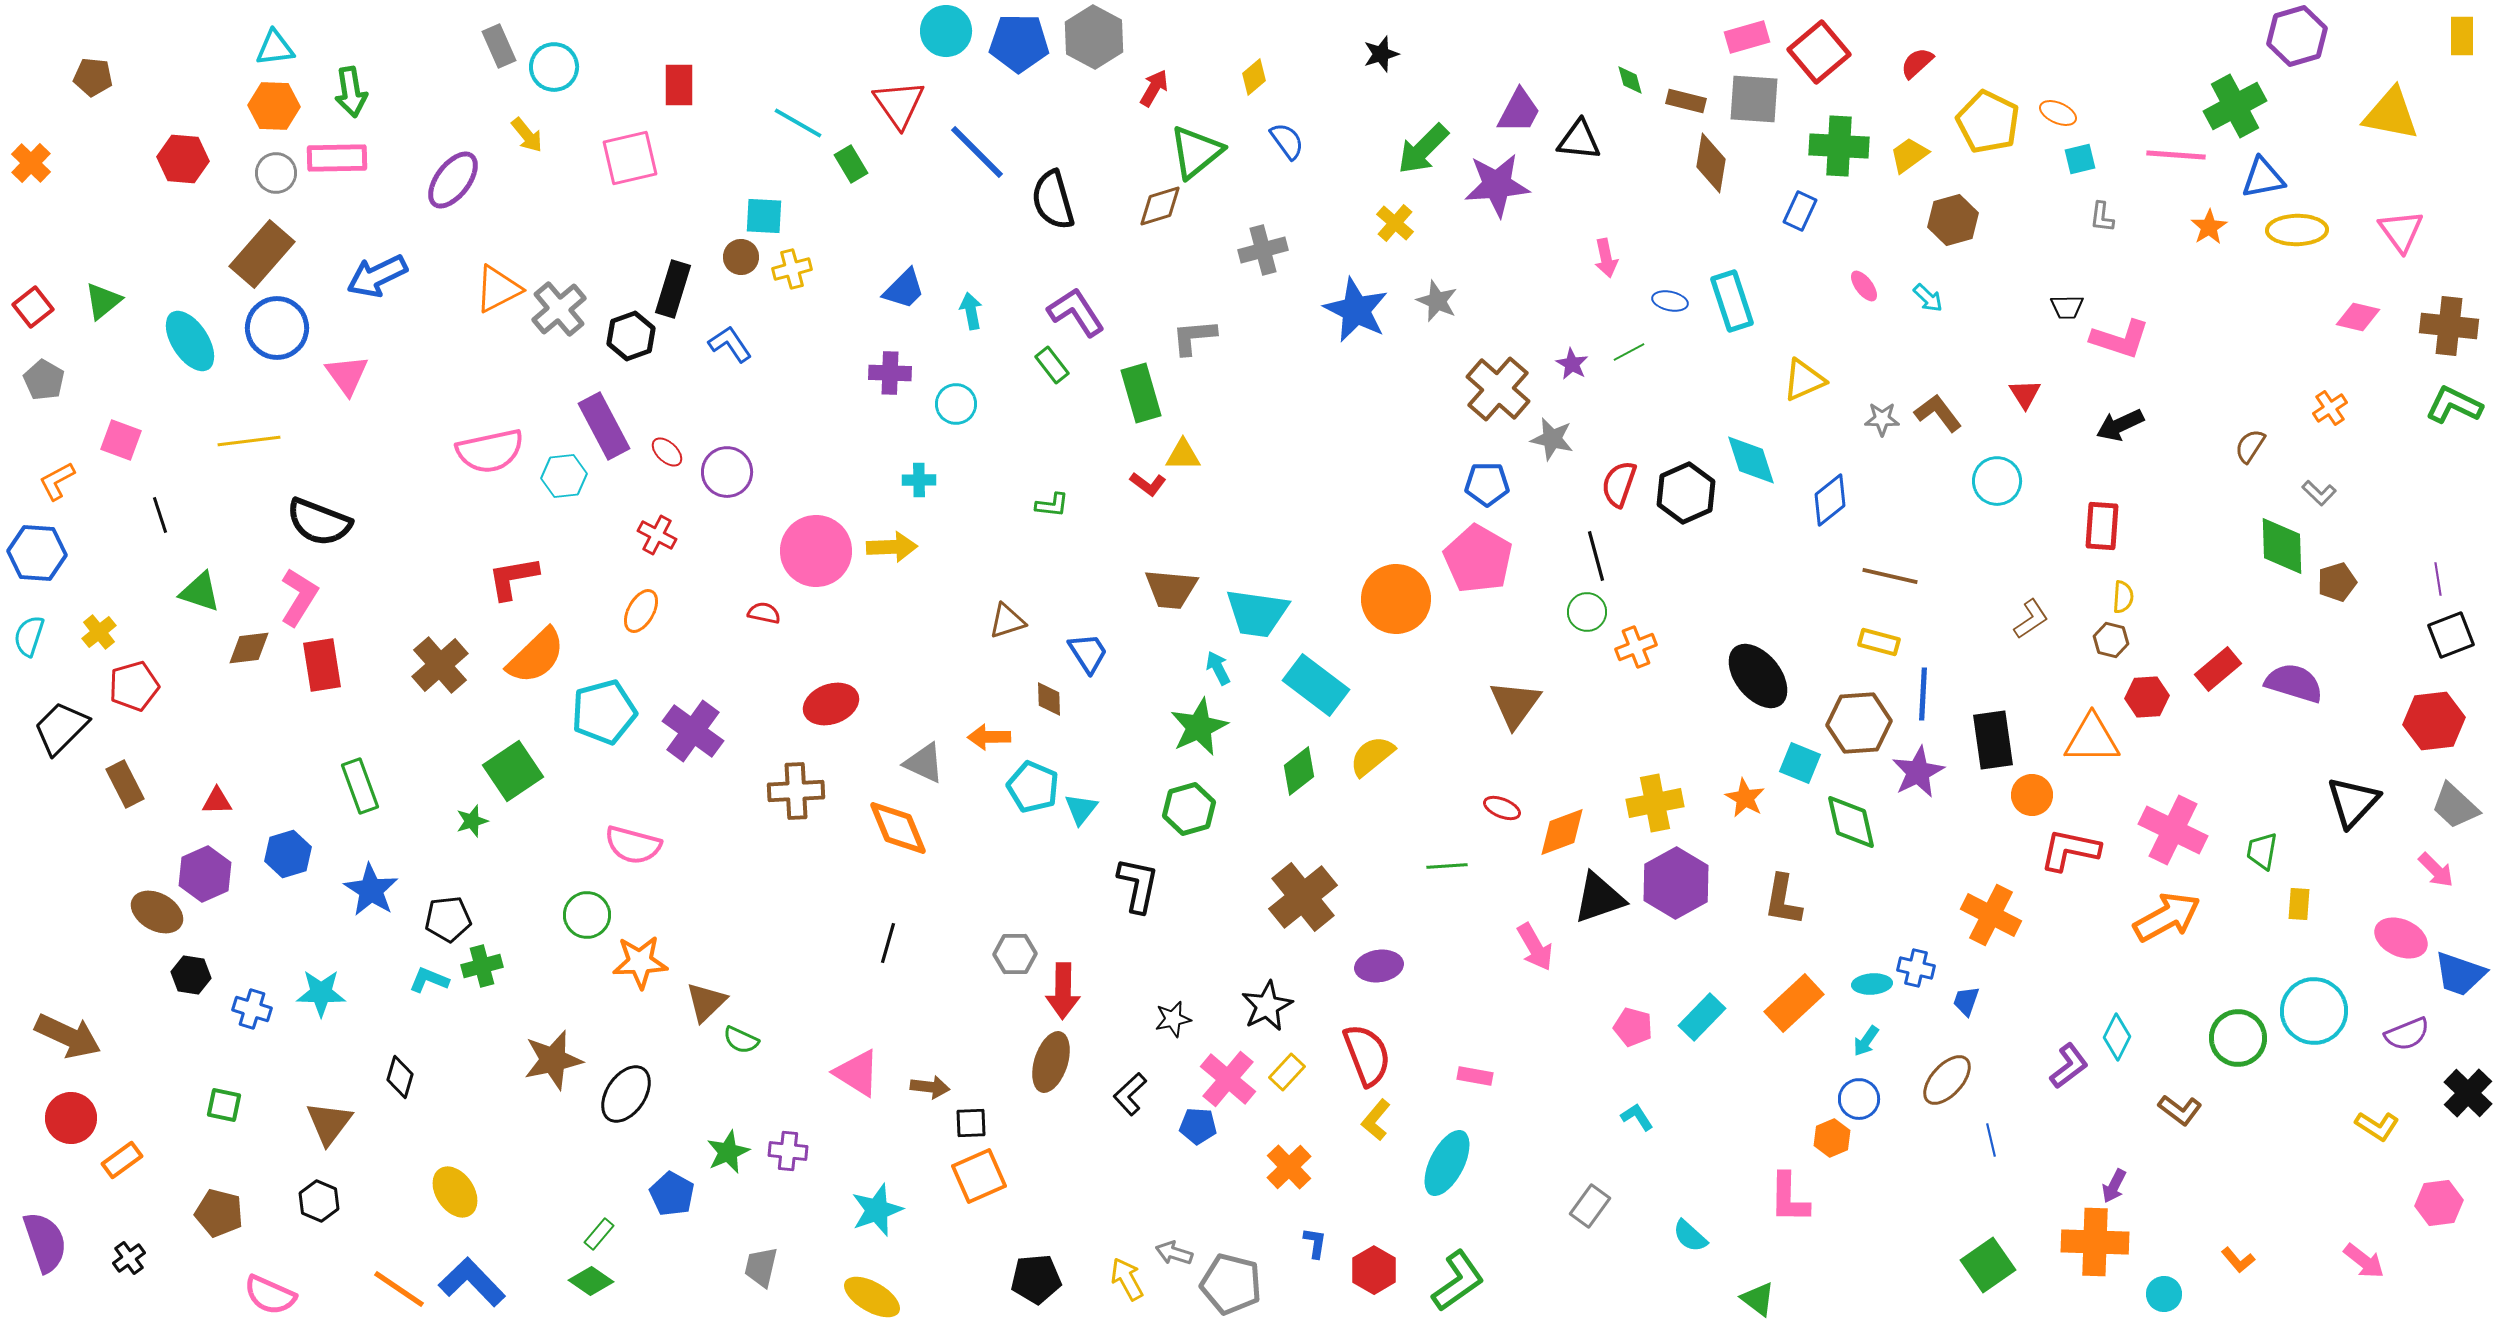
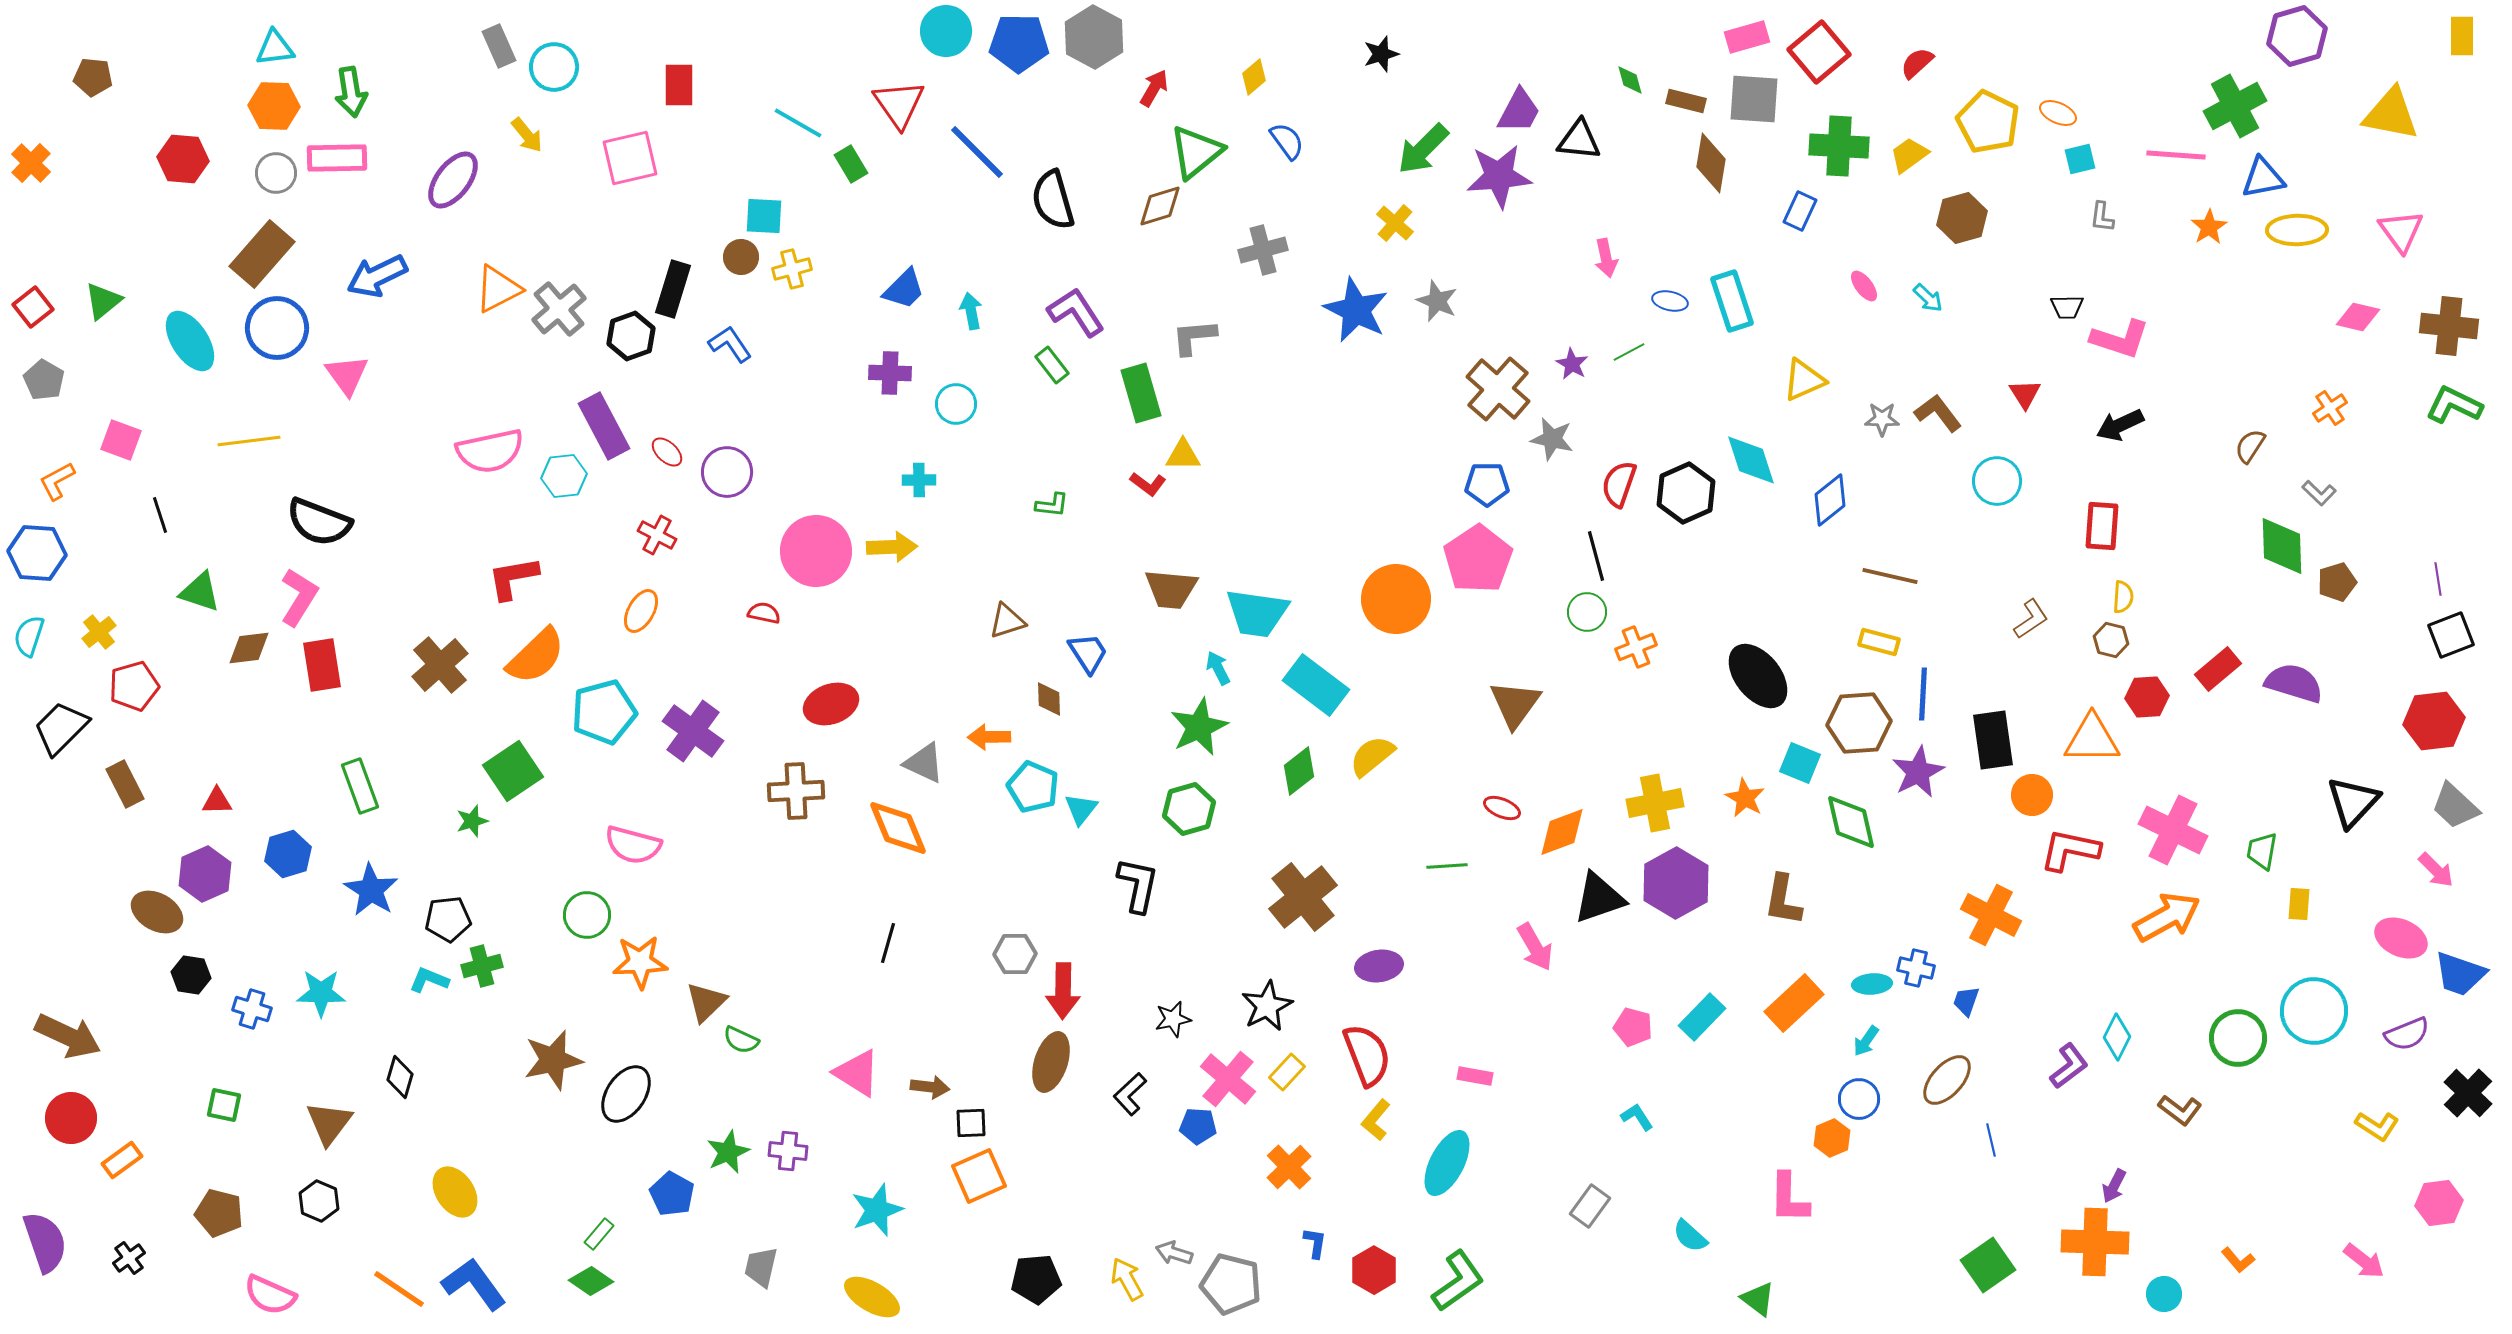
purple star at (1497, 185): moved 2 px right, 9 px up
brown hexagon at (1953, 220): moved 9 px right, 2 px up
pink pentagon at (1478, 559): rotated 8 degrees clockwise
blue L-shape at (472, 1282): moved 2 px right, 2 px down; rotated 8 degrees clockwise
